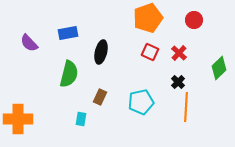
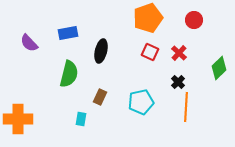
black ellipse: moved 1 px up
